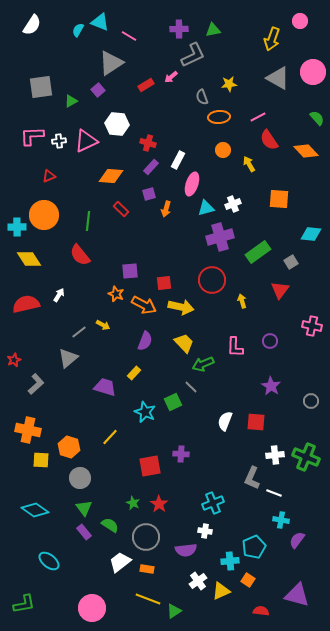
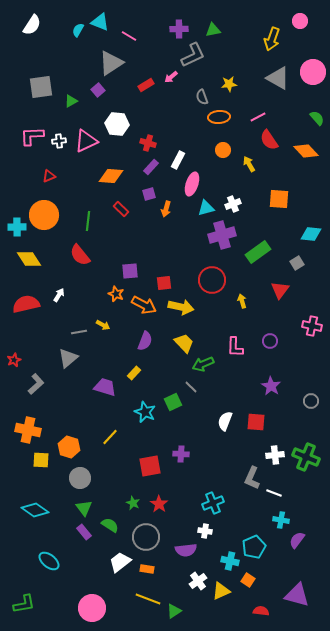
purple cross at (220, 237): moved 2 px right, 2 px up
gray square at (291, 262): moved 6 px right, 1 px down
gray line at (79, 332): rotated 28 degrees clockwise
cyan cross at (230, 561): rotated 18 degrees clockwise
